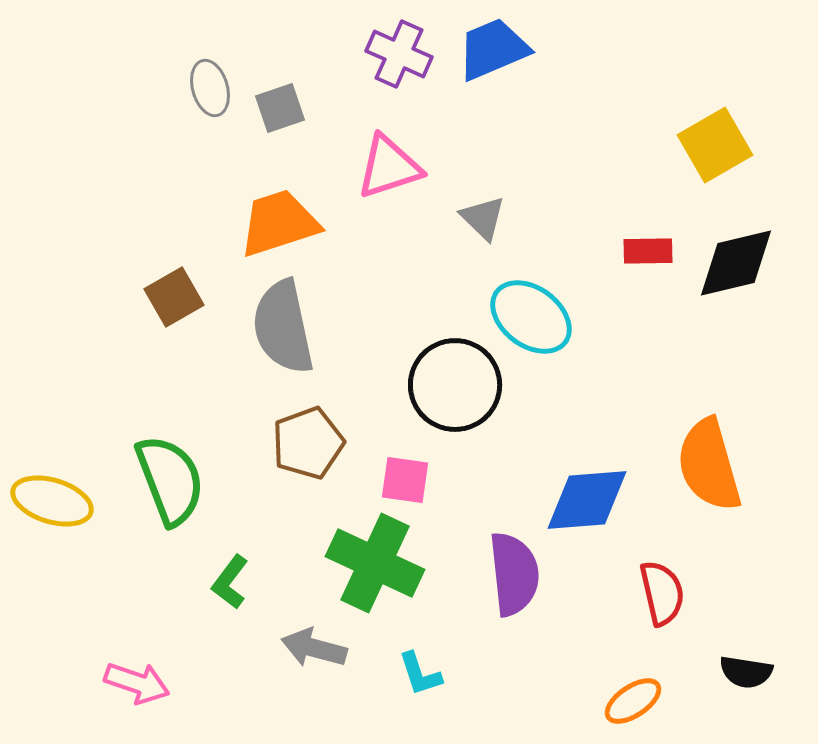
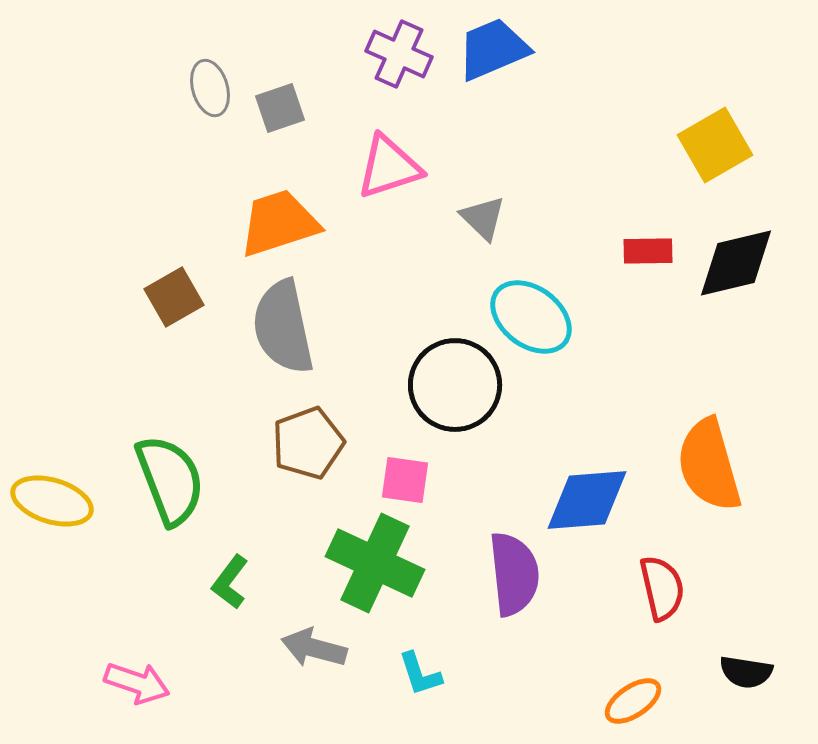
red semicircle: moved 5 px up
